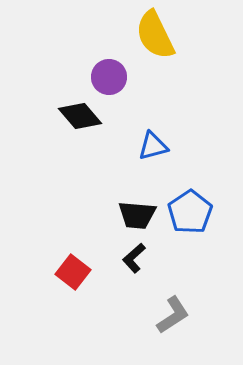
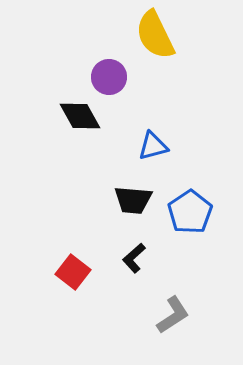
black diamond: rotated 12 degrees clockwise
black trapezoid: moved 4 px left, 15 px up
